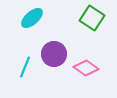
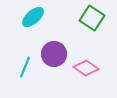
cyan ellipse: moved 1 px right, 1 px up
